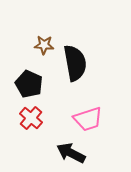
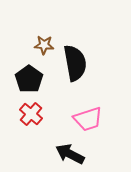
black pentagon: moved 5 px up; rotated 12 degrees clockwise
red cross: moved 4 px up
black arrow: moved 1 px left, 1 px down
